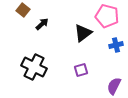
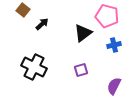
blue cross: moved 2 px left
